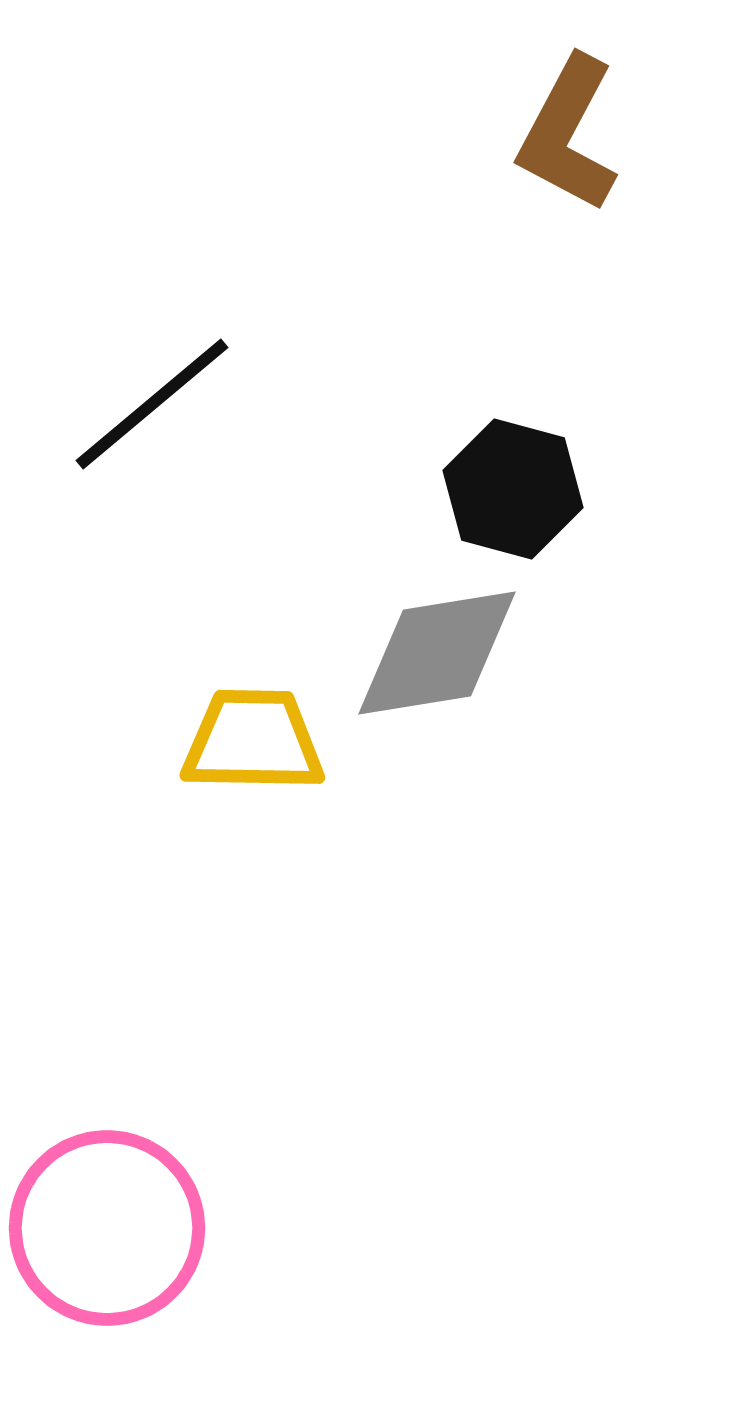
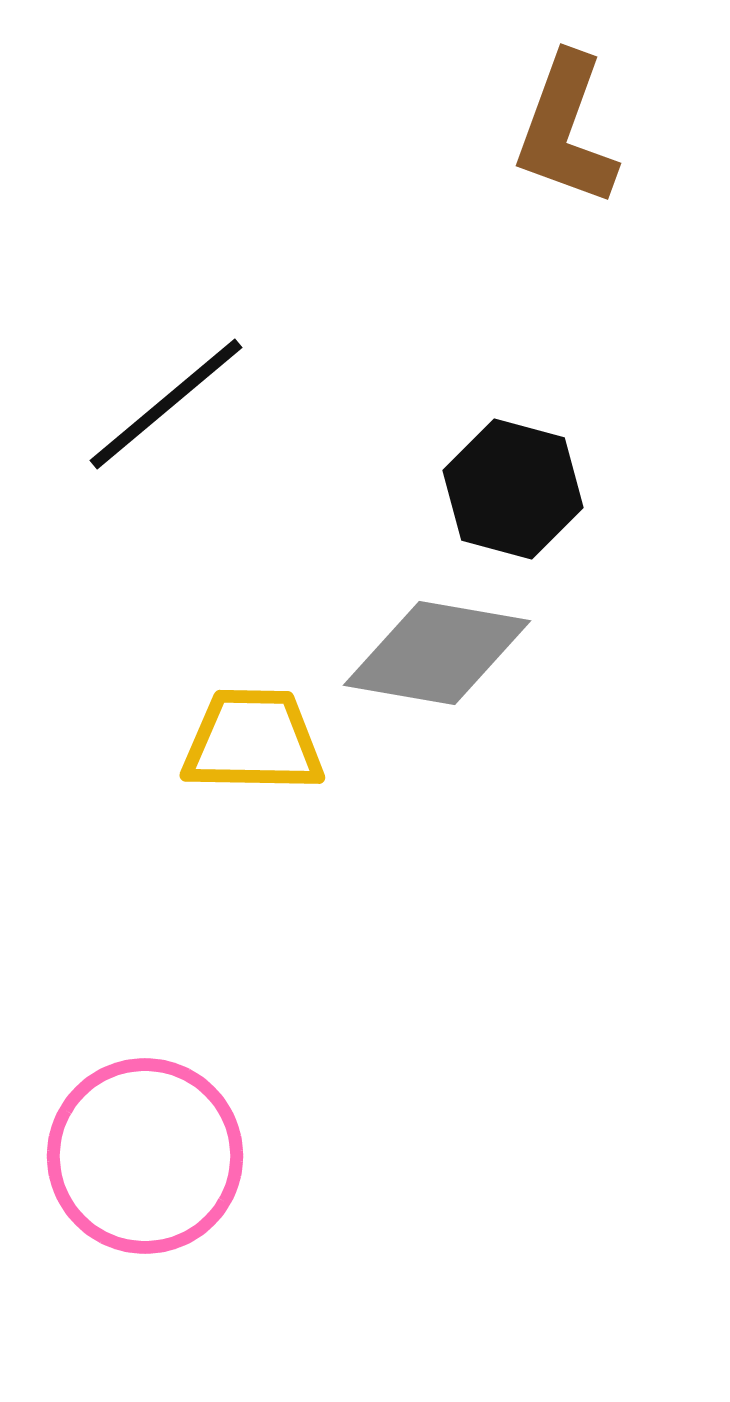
brown L-shape: moved 2 px left, 4 px up; rotated 8 degrees counterclockwise
black line: moved 14 px right
gray diamond: rotated 19 degrees clockwise
pink circle: moved 38 px right, 72 px up
